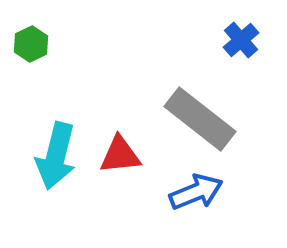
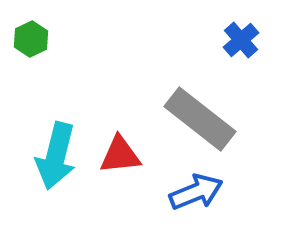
green hexagon: moved 5 px up
